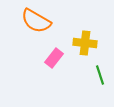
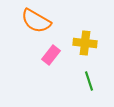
pink rectangle: moved 3 px left, 3 px up
green line: moved 11 px left, 6 px down
